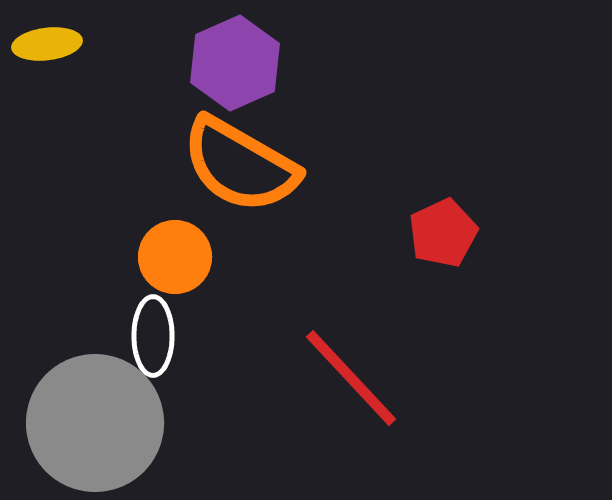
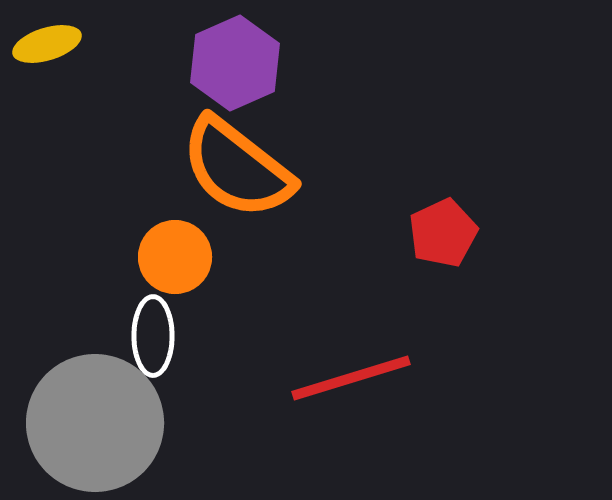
yellow ellipse: rotated 10 degrees counterclockwise
orange semicircle: moved 3 px left, 3 px down; rotated 8 degrees clockwise
red line: rotated 64 degrees counterclockwise
